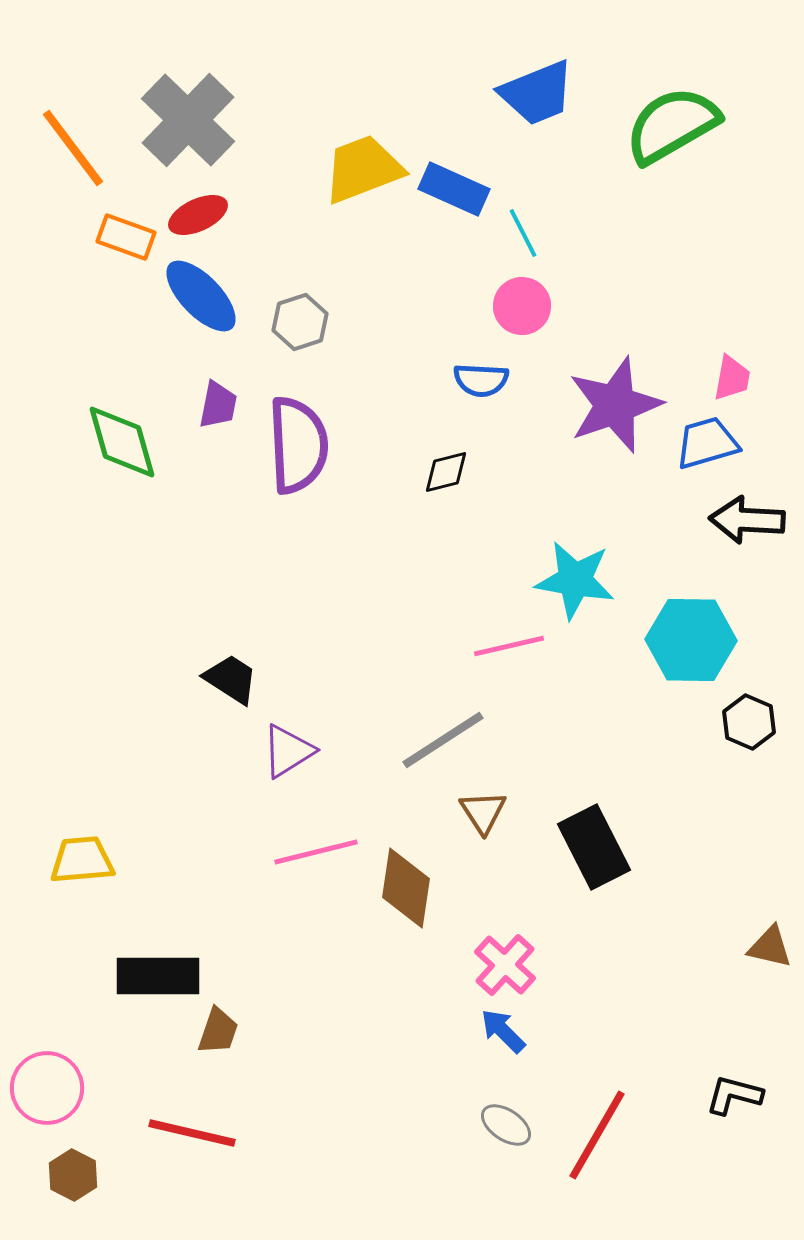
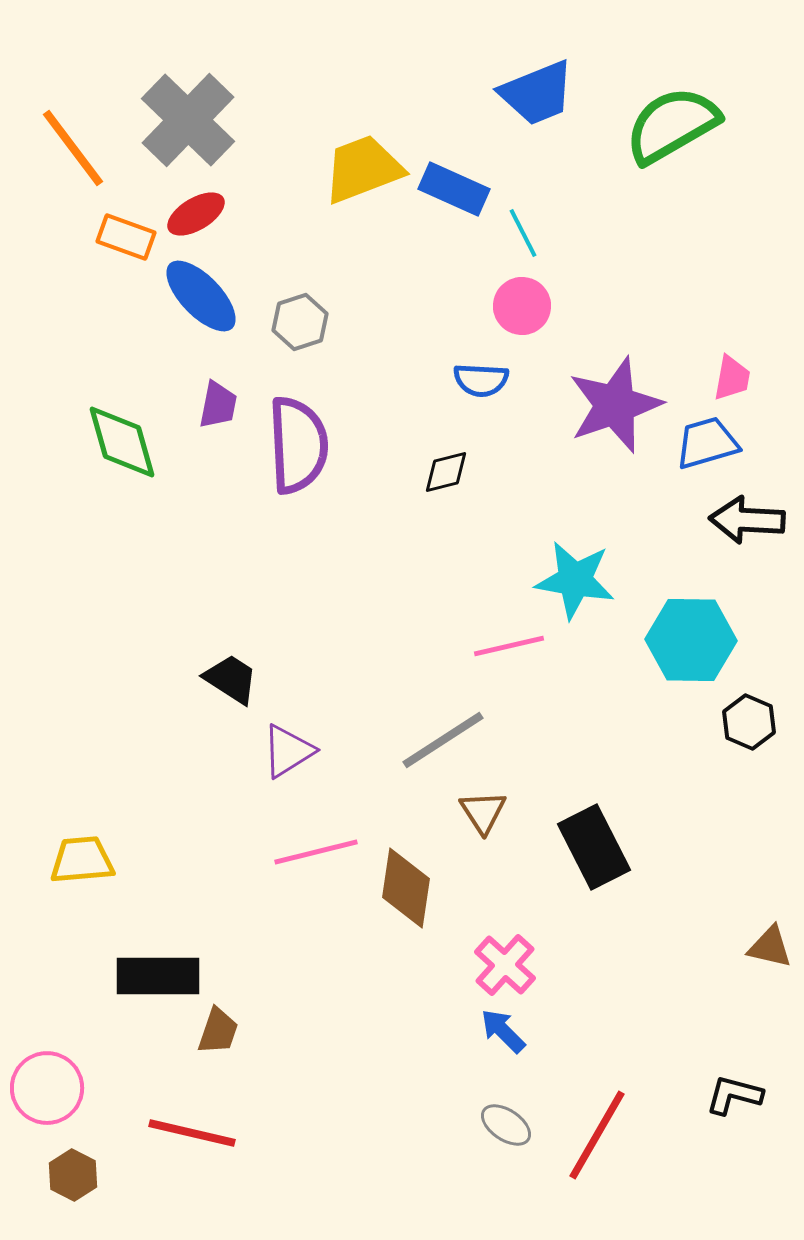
red ellipse at (198, 215): moved 2 px left, 1 px up; rotated 6 degrees counterclockwise
